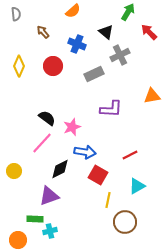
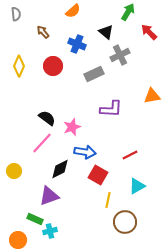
green rectangle: rotated 21 degrees clockwise
